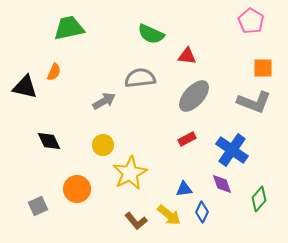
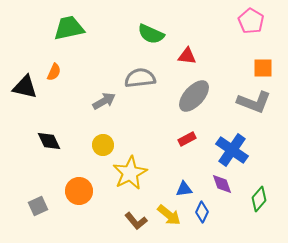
orange circle: moved 2 px right, 2 px down
